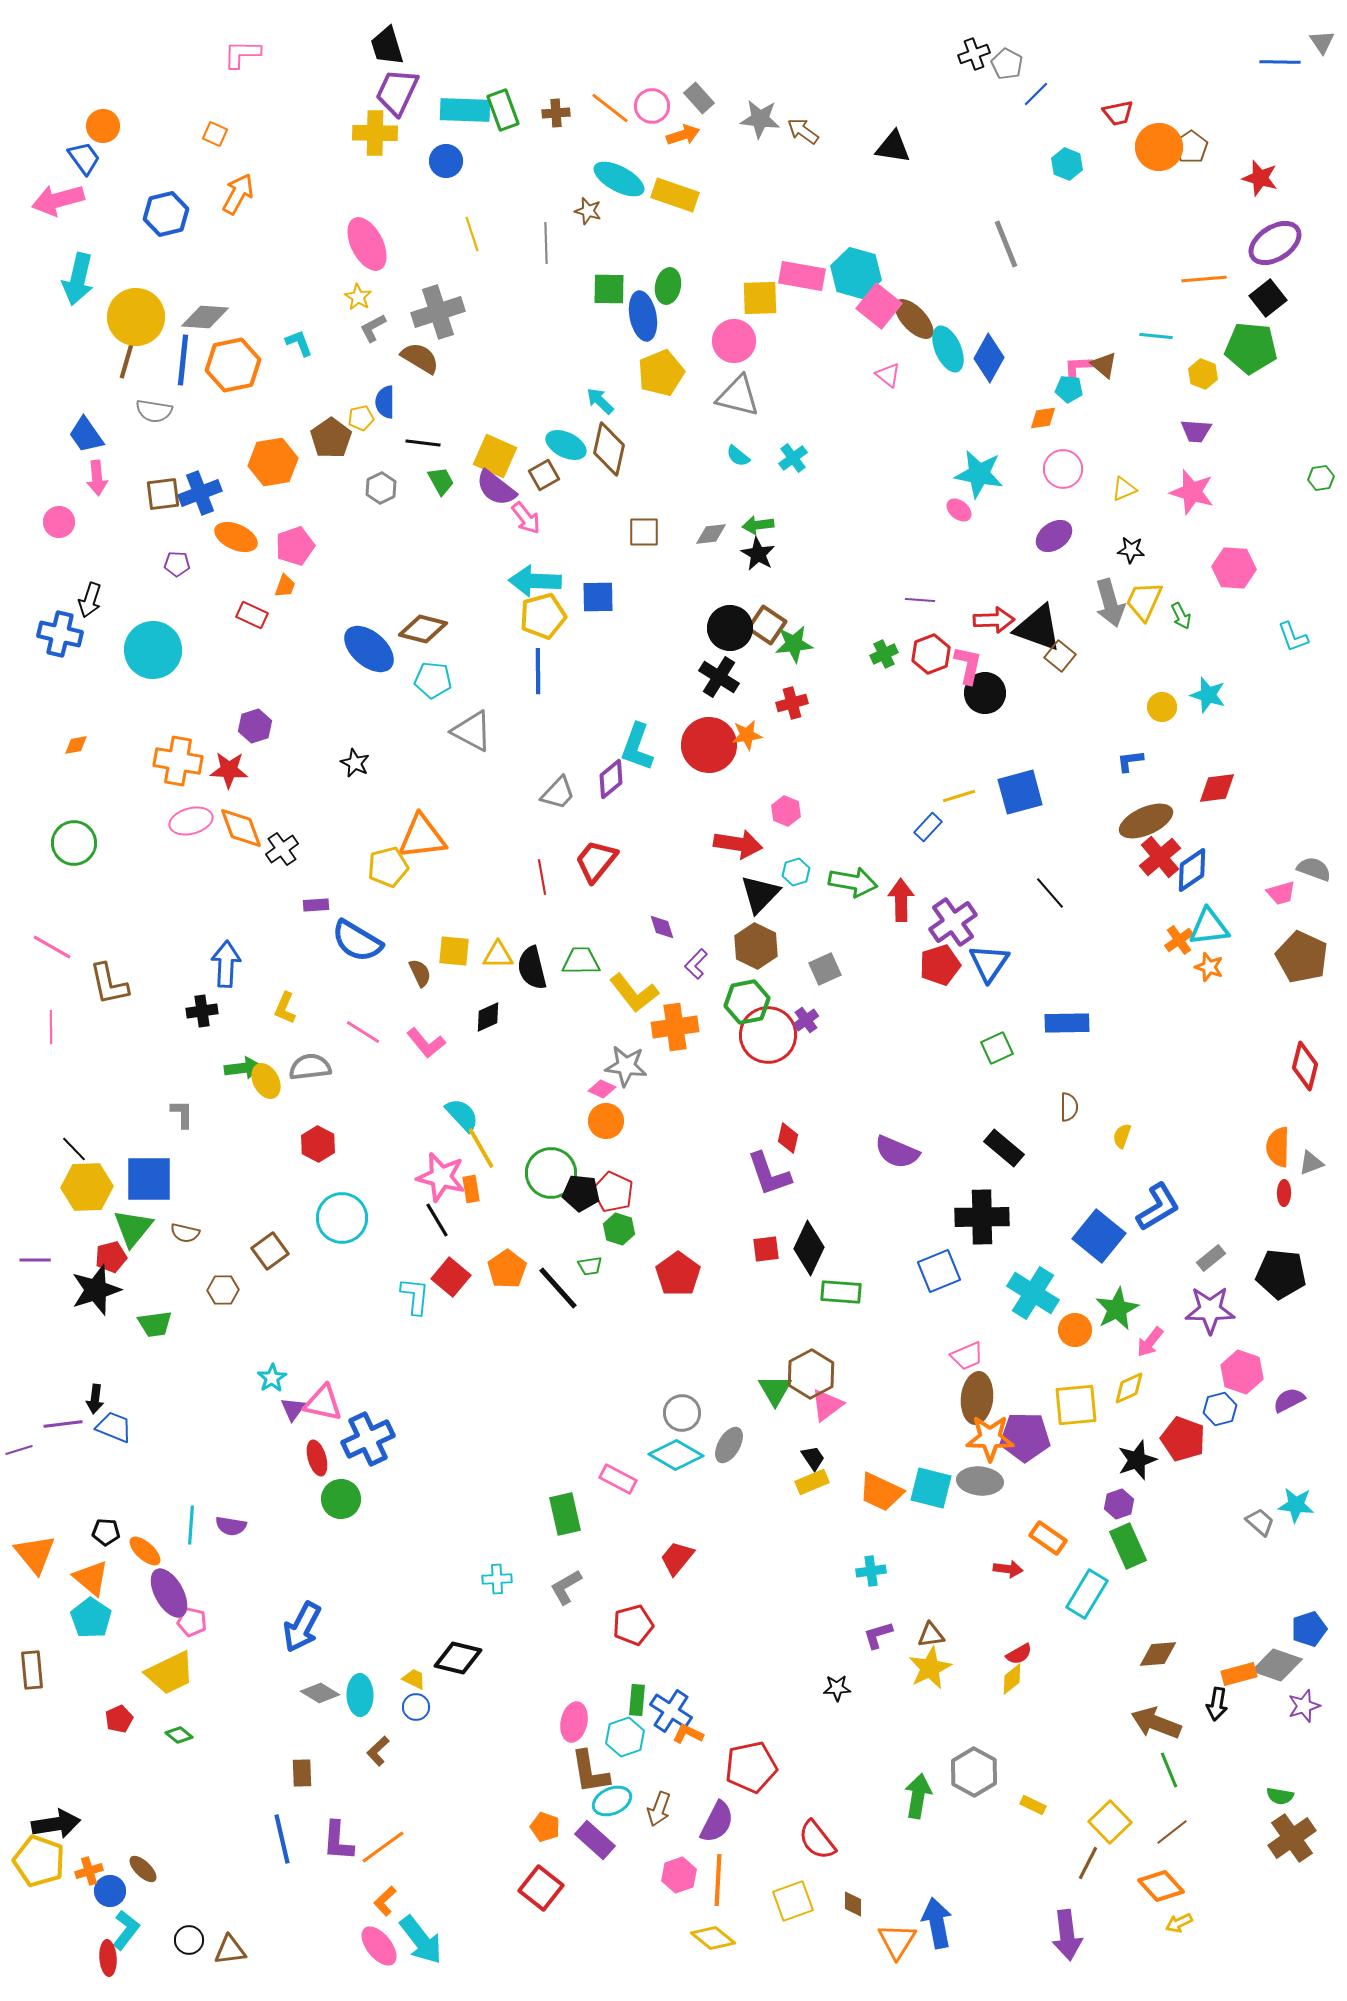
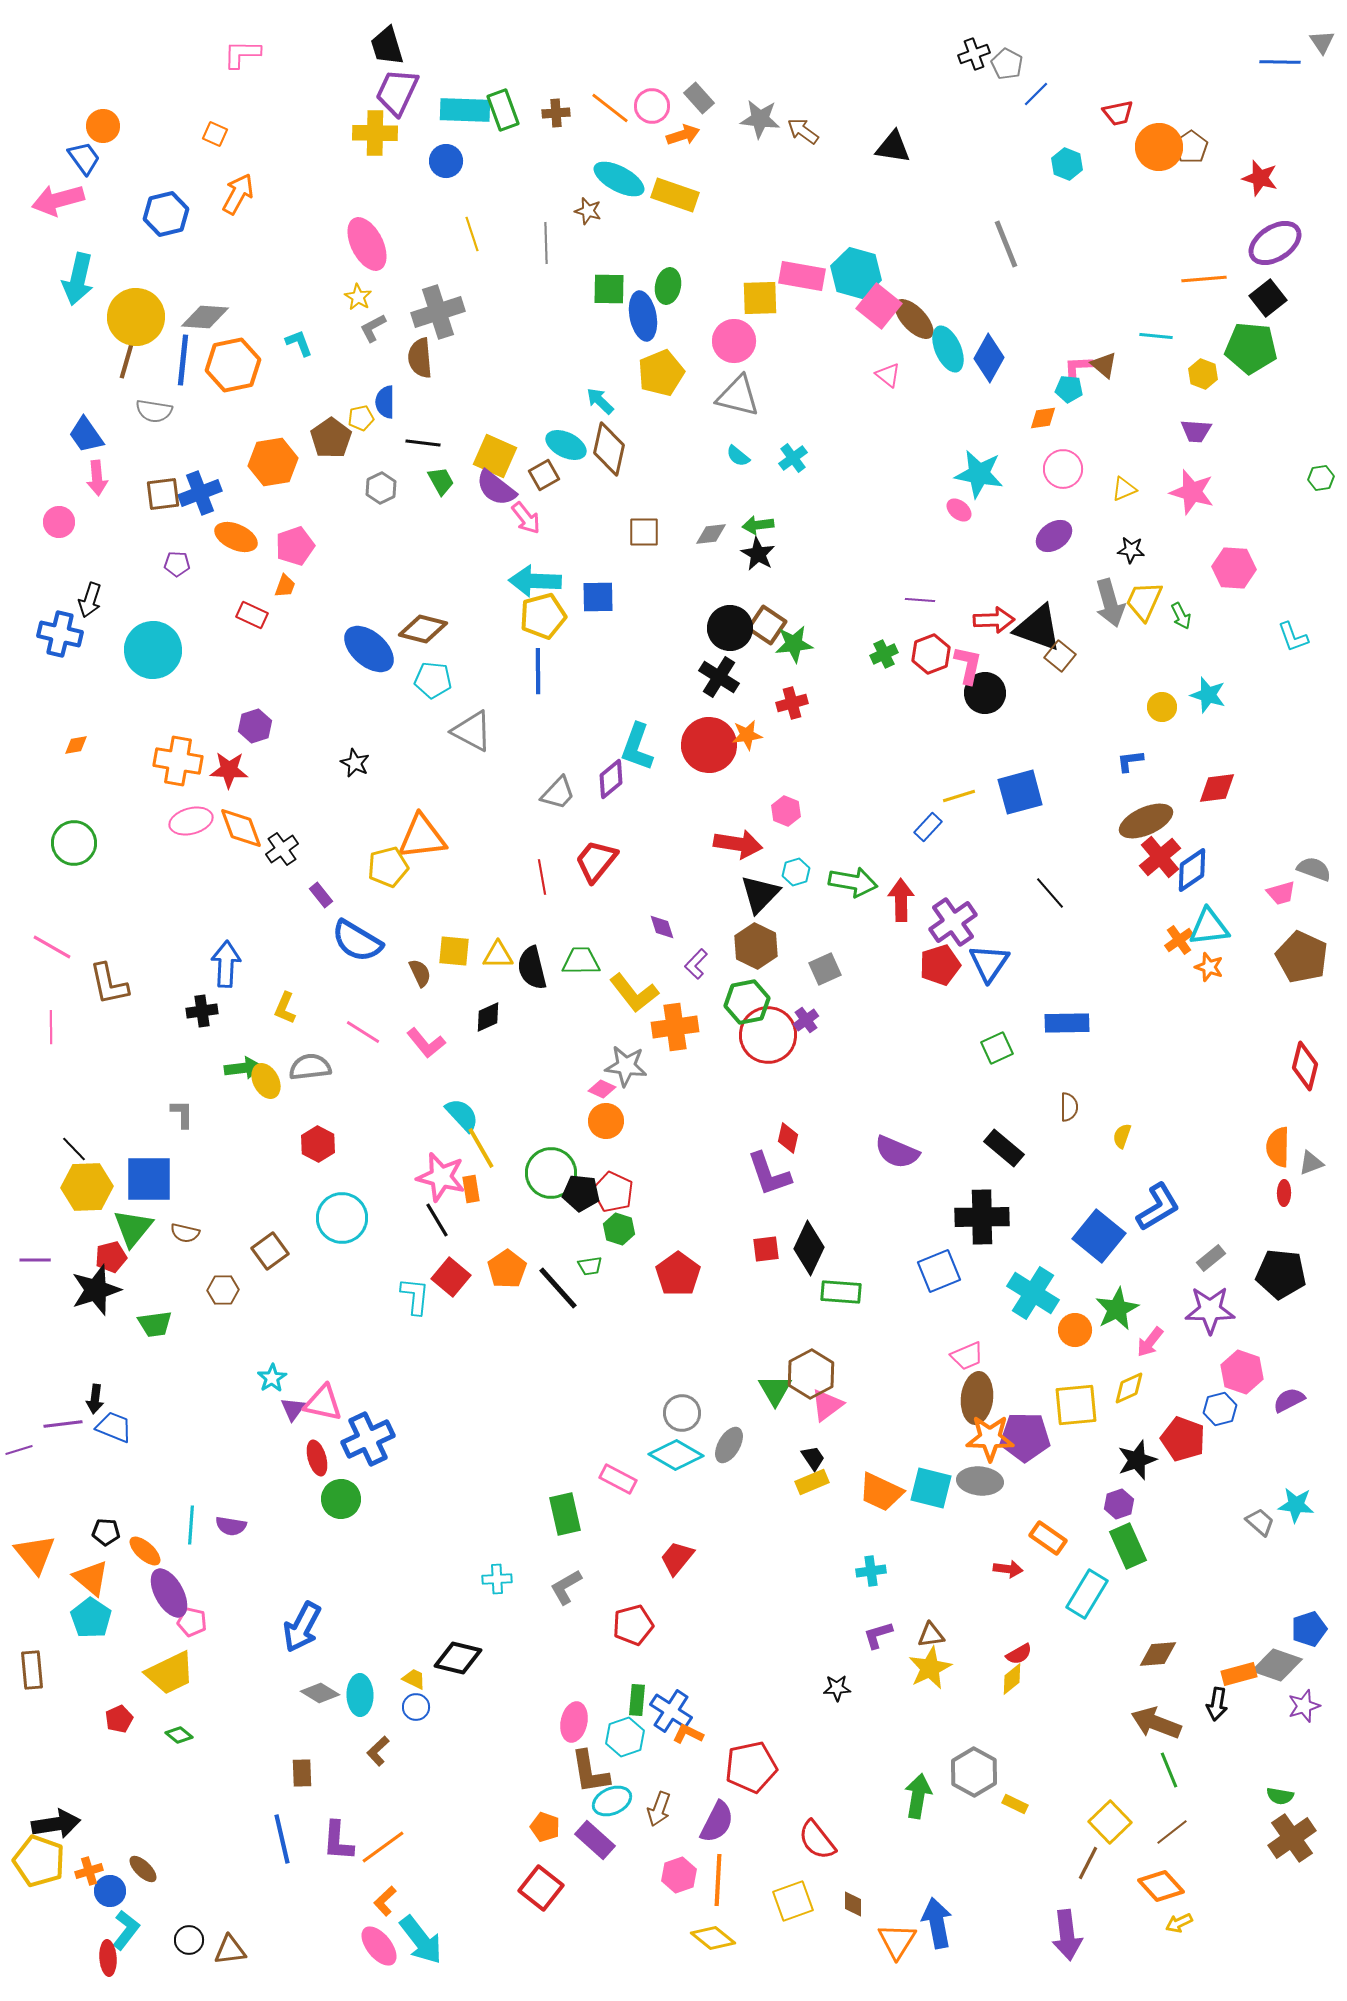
brown semicircle at (420, 358): rotated 126 degrees counterclockwise
purple rectangle at (316, 905): moved 5 px right, 10 px up; rotated 55 degrees clockwise
yellow rectangle at (1033, 1805): moved 18 px left, 1 px up
